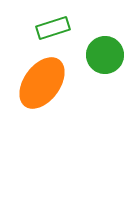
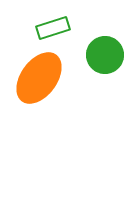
orange ellipse: moved 3 px left, 5 px up
